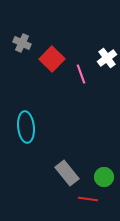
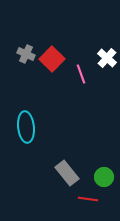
gray cross: moved 4 px right, 11 px down
white cross: rotated 12 degrees counterclockwise
